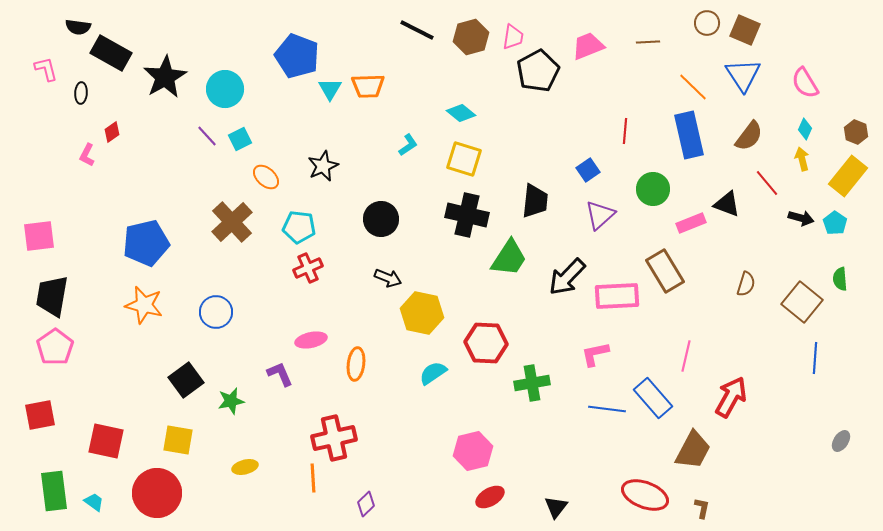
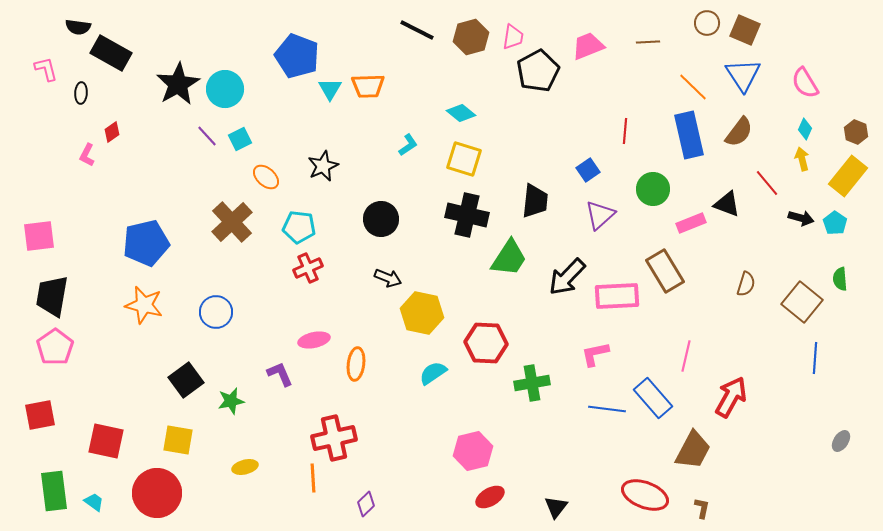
black star at (165, 77): moved 13 px right, 7 px down
brown semicircle at (749, 136): moved 10 px left, 4 px up
pink ellipse at (311, 340): moved 3 px right
